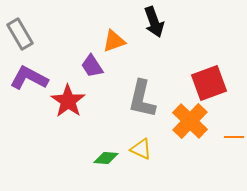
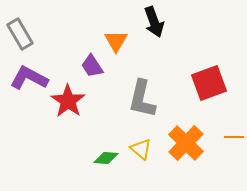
orange triangle: moved 2 px right; rotated 40 degrees counterclockwise
orange cross: moved 4 px left, 22 px down
yellow triangle: rotated 15 degrees clockwise
